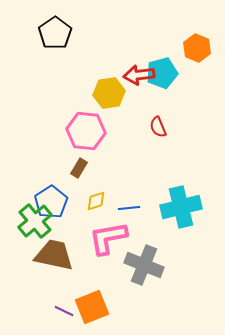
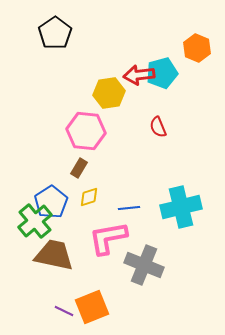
yellow diamond: moved 7 px left, 4 px up
